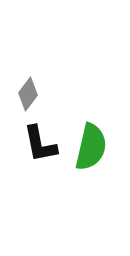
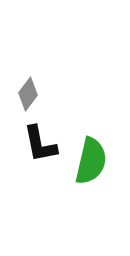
green semicircle: moved 14 px down
